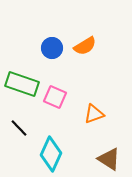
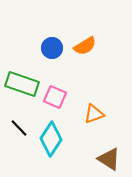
cyan diamond: moved 15 px up; rotated 8 degrees clockwise
